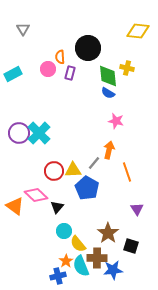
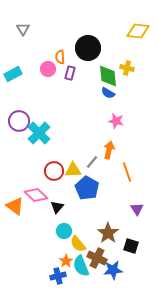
purple circle: moved 12 px up
gray line: moved 2 px left, 1 px up
brown cross: rotated 24 degrees clockwise
